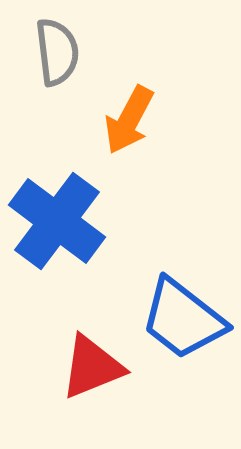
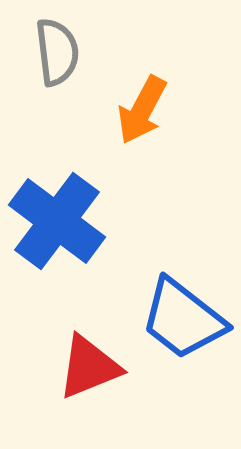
orange arrow: moved 13 px right, 10 px up
red triangle: moved 3 px left
